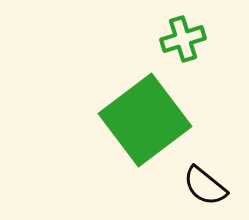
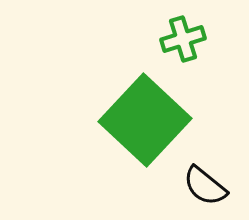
green square: rotated 10 degrees counterclockwise
